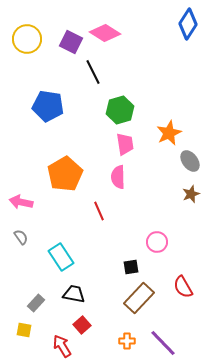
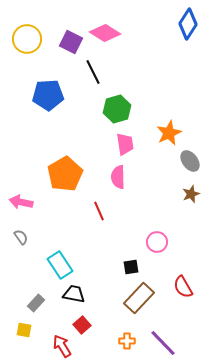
blue pentagon: moved 11 px up; rotated 12 degrees counterclockwise
green hexagon: moved 3 px left, 1 px up
cyan rectangle: moved 1 px left, 8 px down
